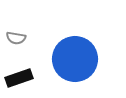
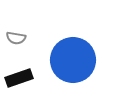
blue circle: moved 2 px left, 1 px down
